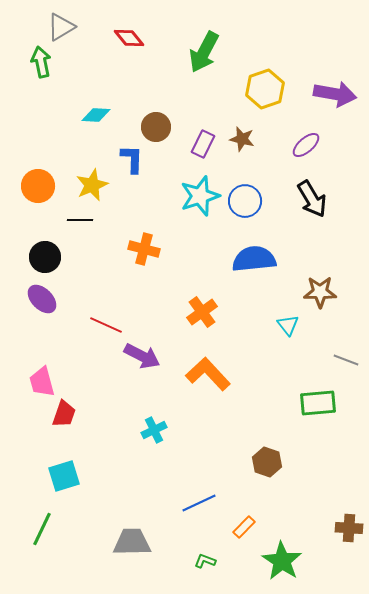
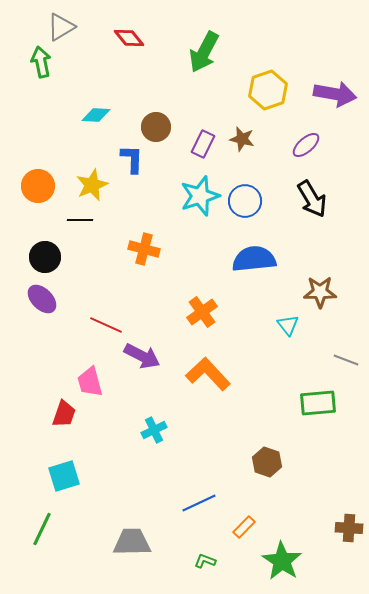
yellow hexagon at (265, 89): moved 3 px right, 1 px down
pink trapezoid at (42, 382): moved 48 px right
